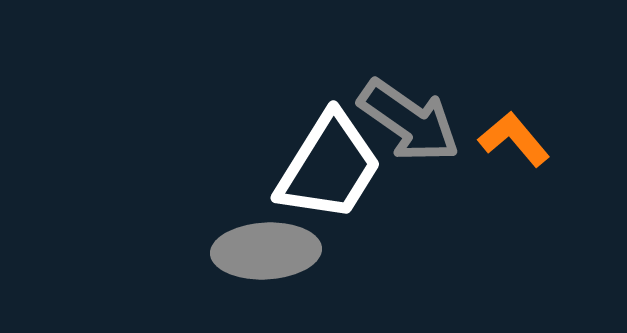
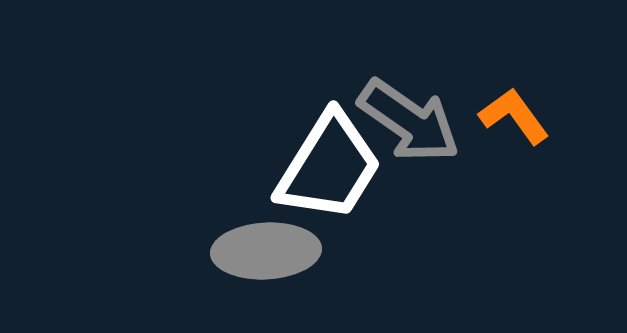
orange L-shape: moved 23 px up; rotated 4 degrees clockwise
